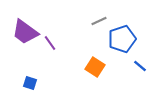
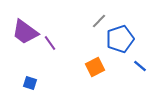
gray line: rotated 21 degrees counterclockwise
blue pentagon: moved 2 px left
orange square: rotated 30 degrees clockwise
